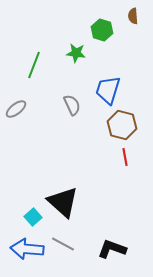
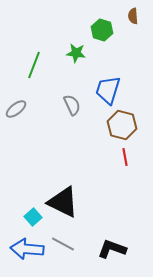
black triangle: rotated 16 degrees counterclockwise
